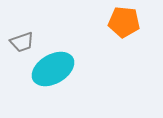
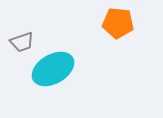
orange pentagon: moved 6 px left, 1 px down
